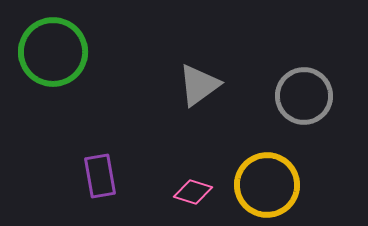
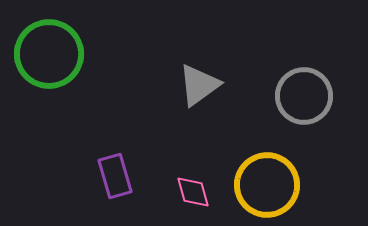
green circle: moved 4 px left, 2 px down
purple rectangle: moved 15 px right; rotated 6 degrees counterclockwise
pink diamond: rotated 57 degrees clockwise
